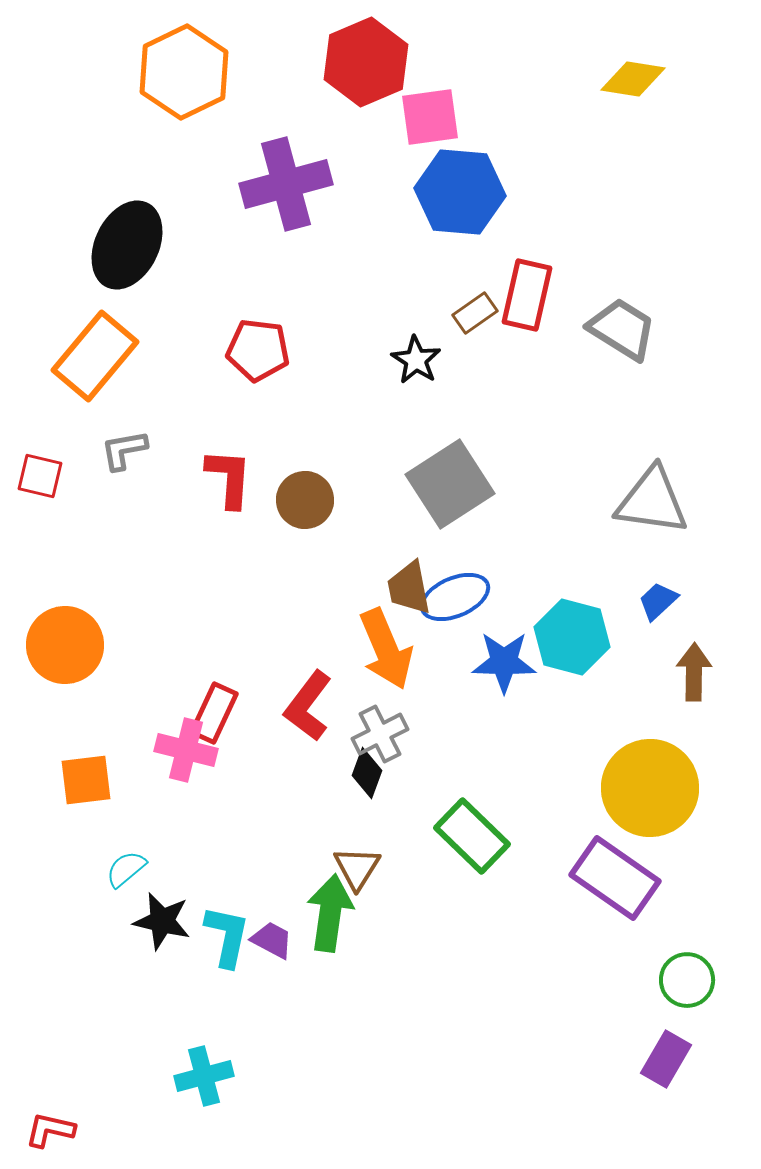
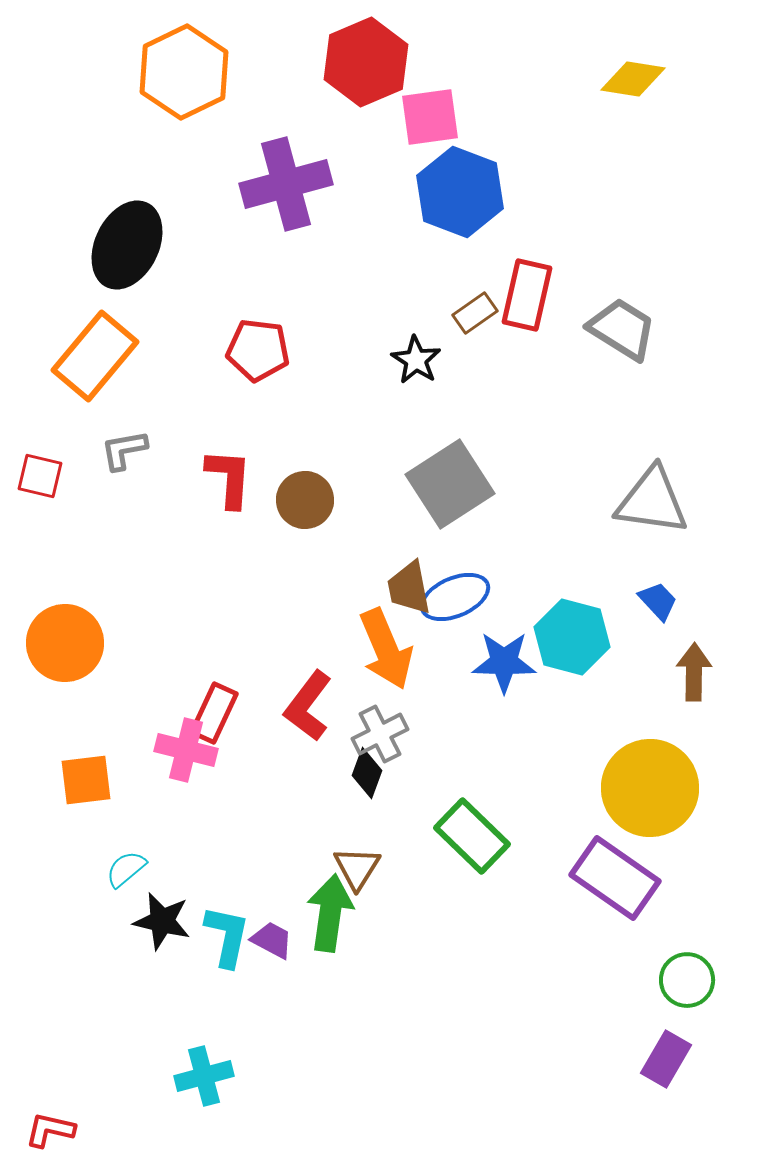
blue hexagon at (460, 192): rotated 16 degrees clockwise
blue trapezoid at (658, 601): rotated 90 degrees clockwise
orange circle at (65, 645): moved 2 px up
